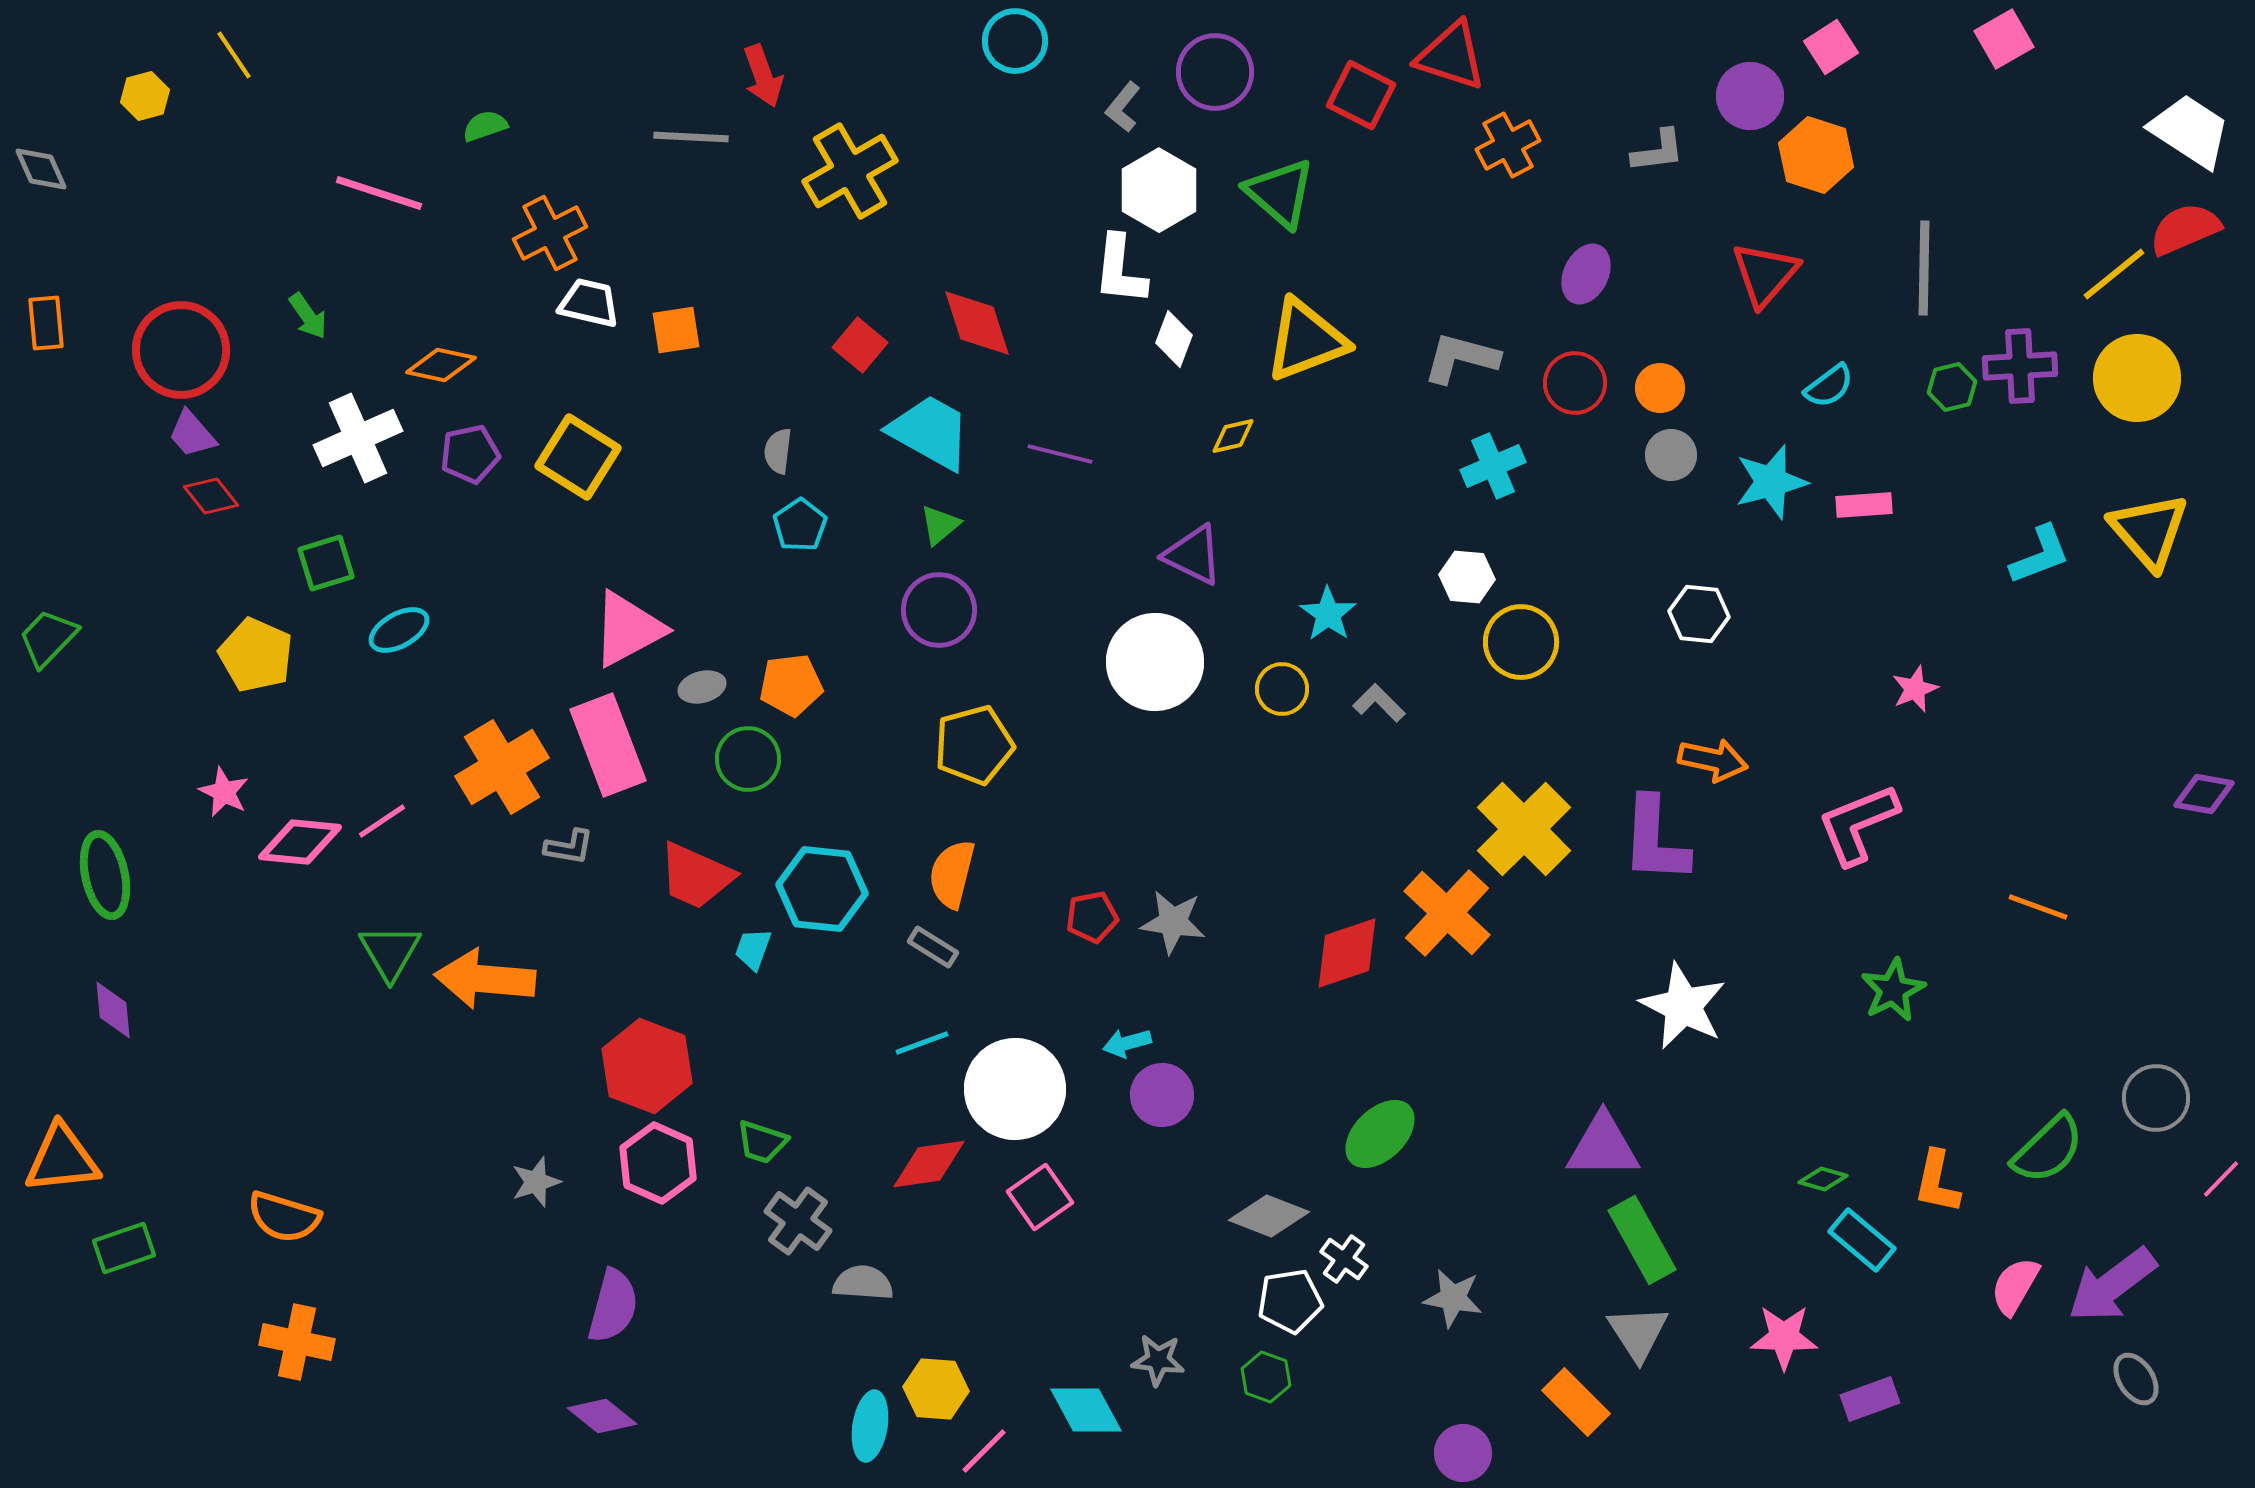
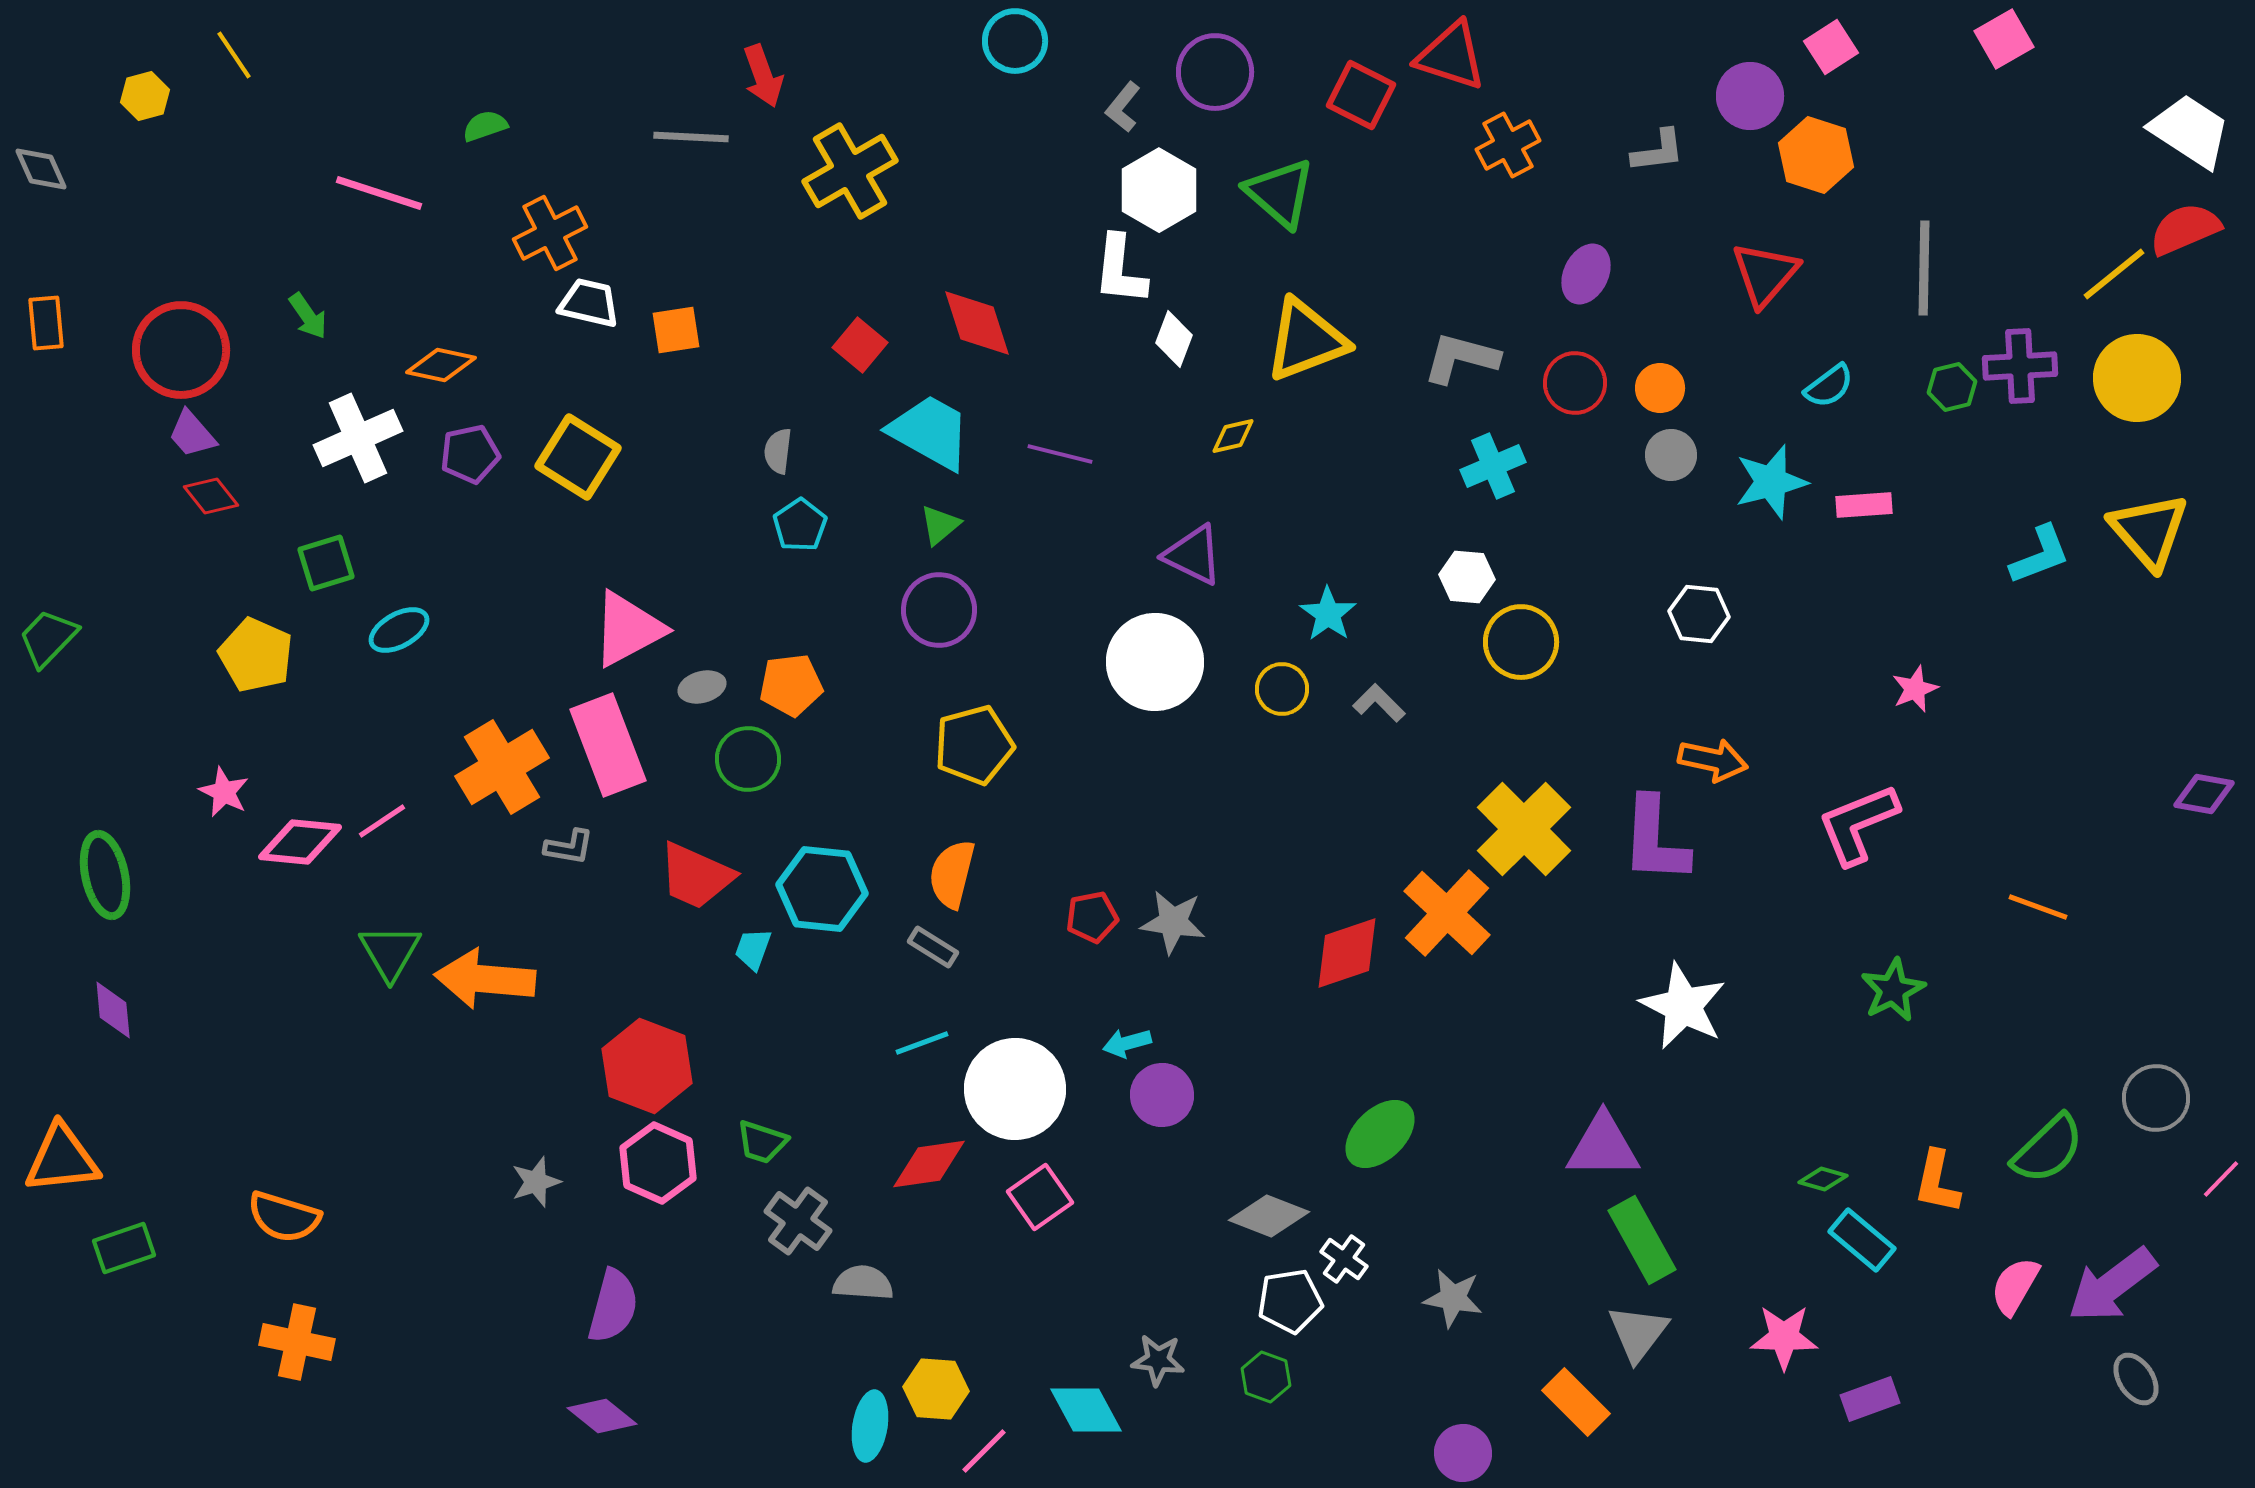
gray triangle at (1638, 1333): rotated 10 degrees clockwise
